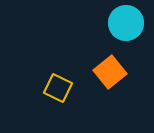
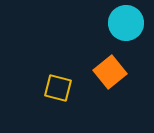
yellow square: rotated 12 degrees counterclockwise
